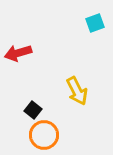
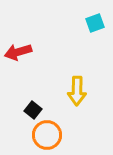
red arrow: moved 1 px up
yellow arrow: rotated 28 degrees clockwise
orange circle: moved 3 px right
